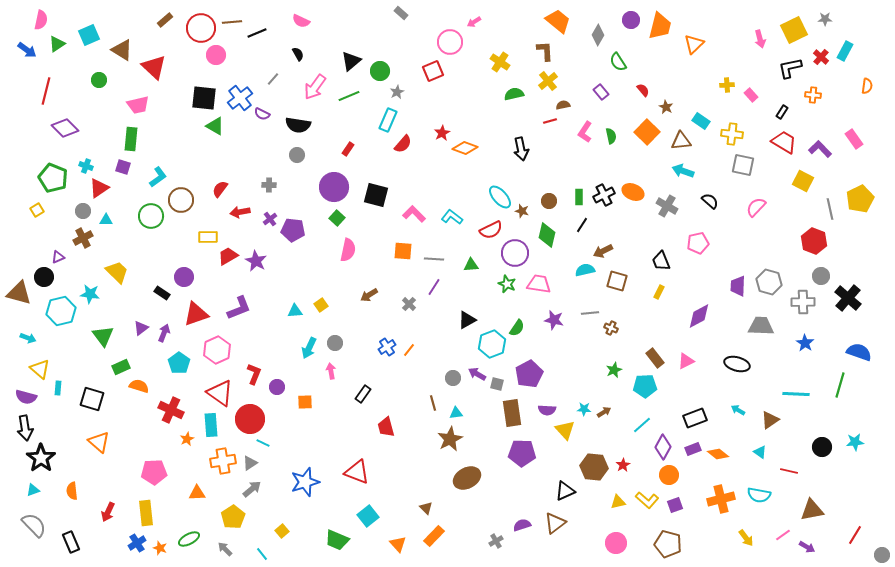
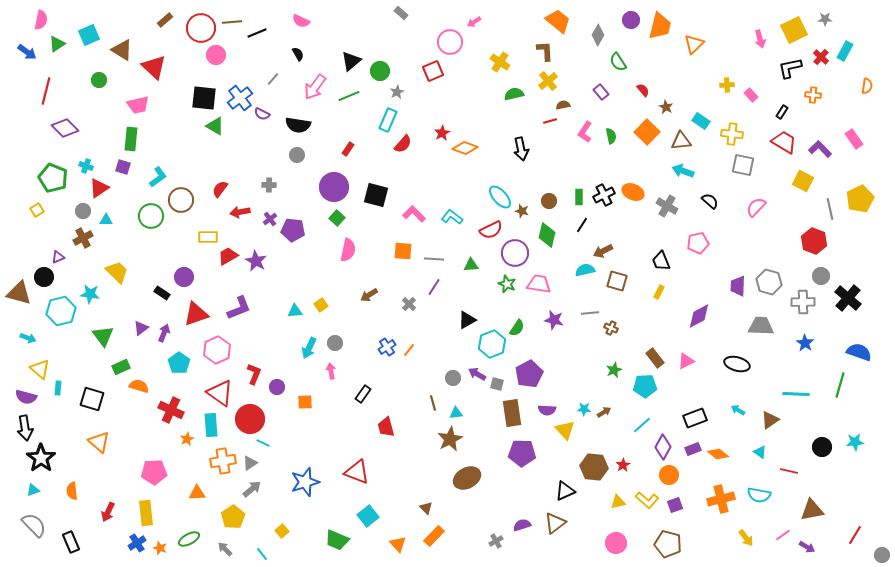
blue arrow at (27, 50): moved 2 px down
